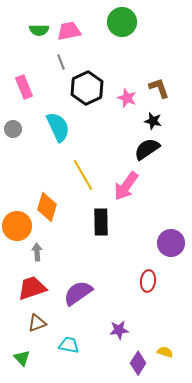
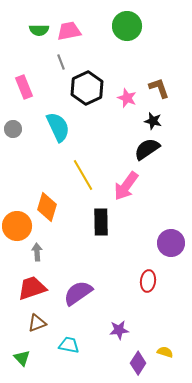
green circle: moved 5 px right, 4 px down
